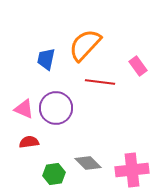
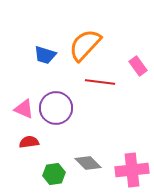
blue trapezoid: moved 1 px left, 4 px up; rotated 85 degrees counterclockwise
